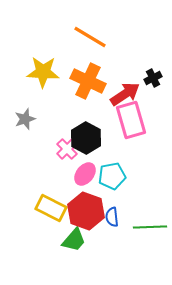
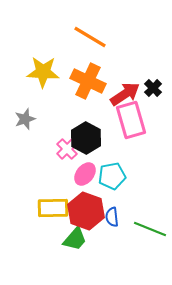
black cross: moved 10 px down; rotated 18 degrees counterclockwise
yellow rectangle: moved 2 px right; rotated 28 degrees counterclockwise
green line: moved 2 px down; rotated 24 degrees clockwise
green trapezoid: moved 1 px right, 1 px up
